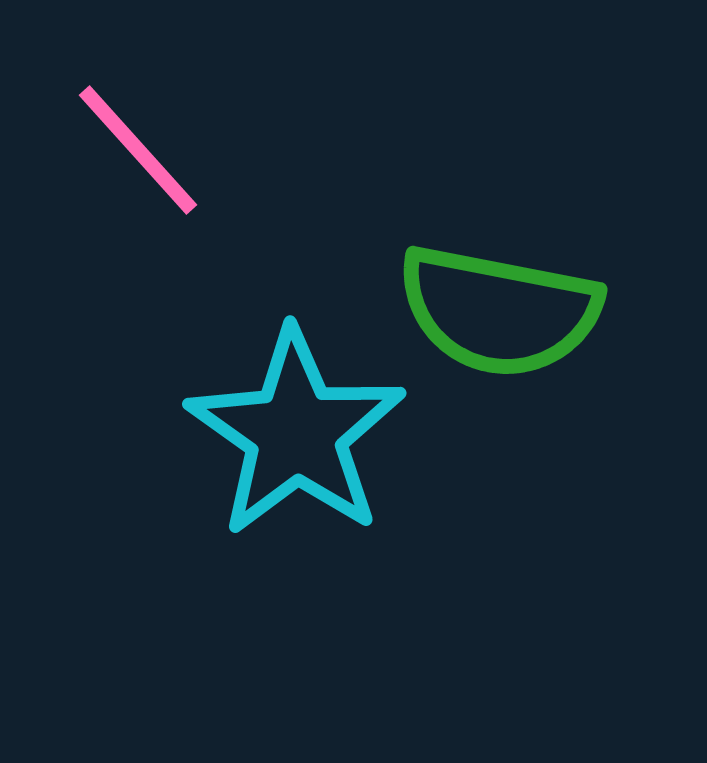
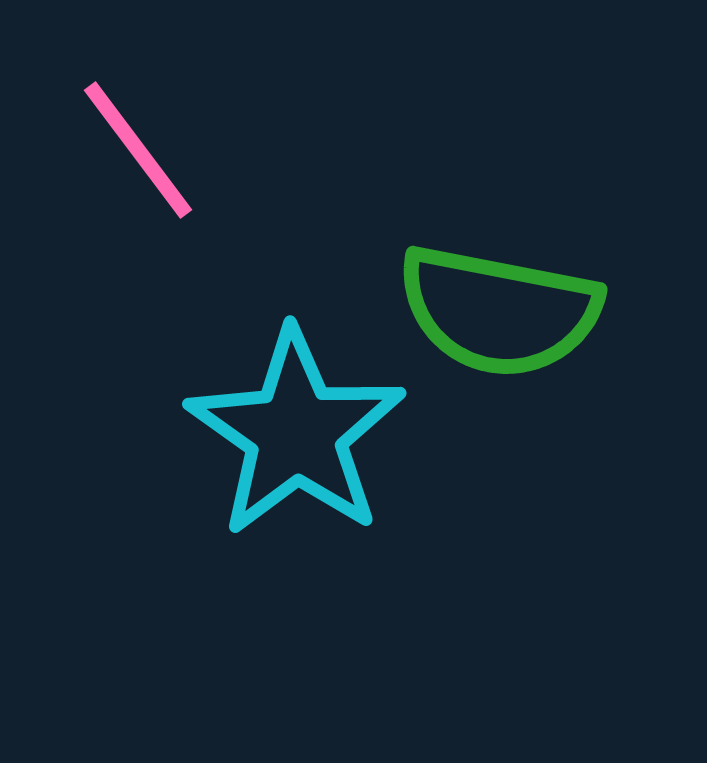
pink line: rotated 5 degrees clockwise
